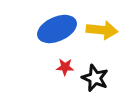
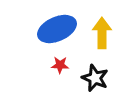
yellow arrow: moved 3 px down; rotated 96 degrees counterclockwise
red star: moved 5 px left, 2 px up
